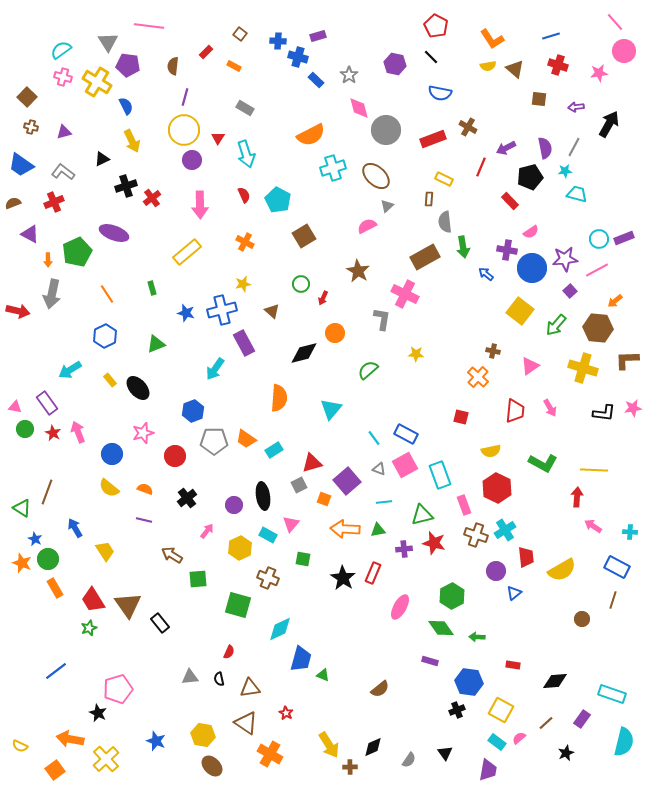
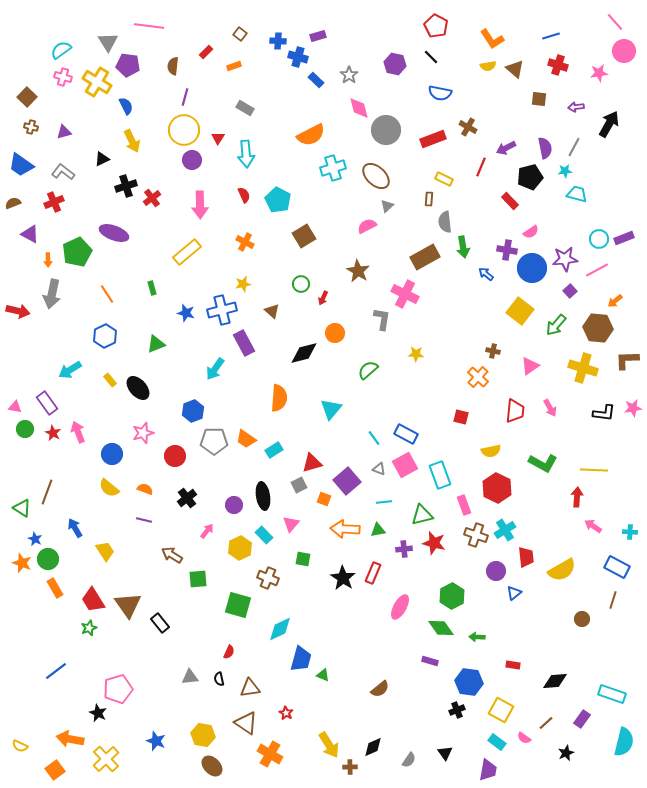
orange rectangle at (234, 66): rotated 48 degrees counterclockwise
cyan arrow at (246, 154): rotated 12 degrees clockwise
cyan rectangle at (268, 535): moved 4 px left; rotated 18 degrees clockwise
pink semicircle at (519, 738): moved 5 px right; rotated 104 degrees counterclockwise
